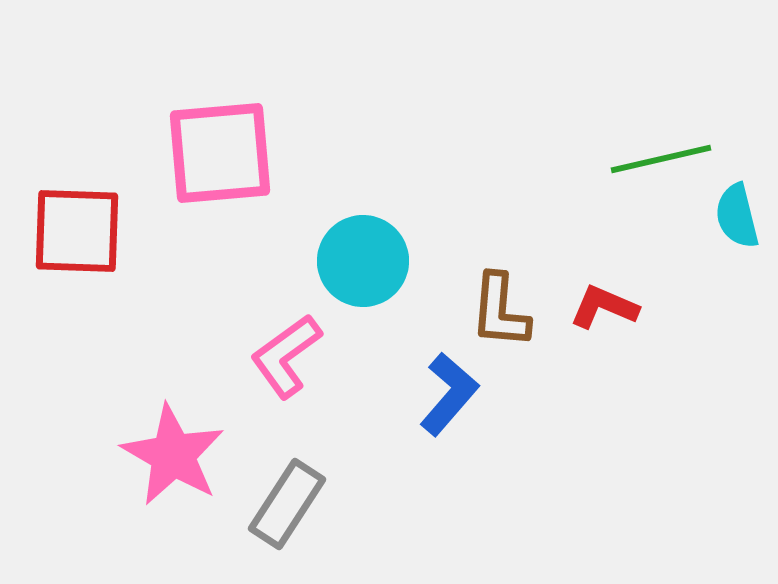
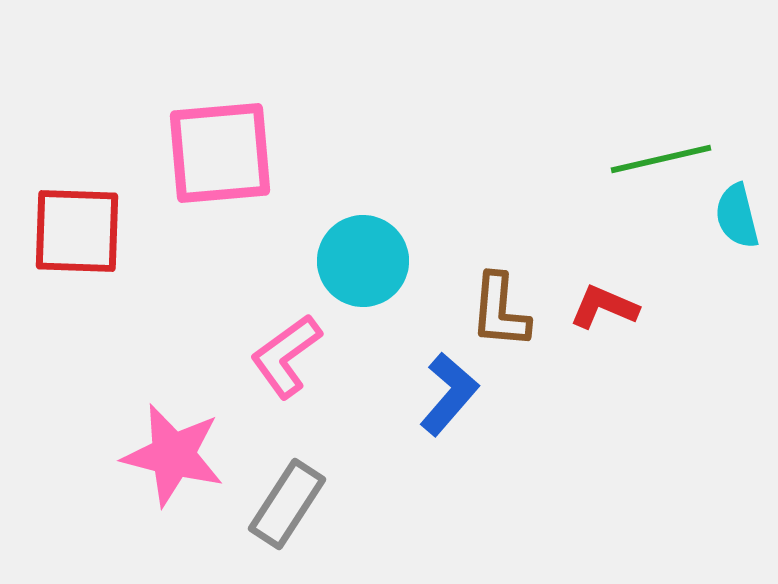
pink star: rotated 16 degrees counterclockwise
